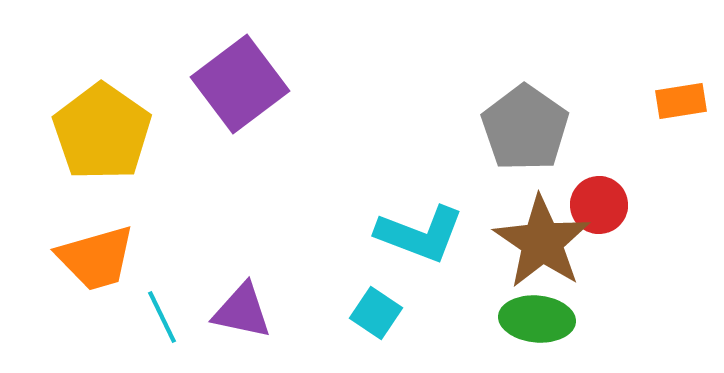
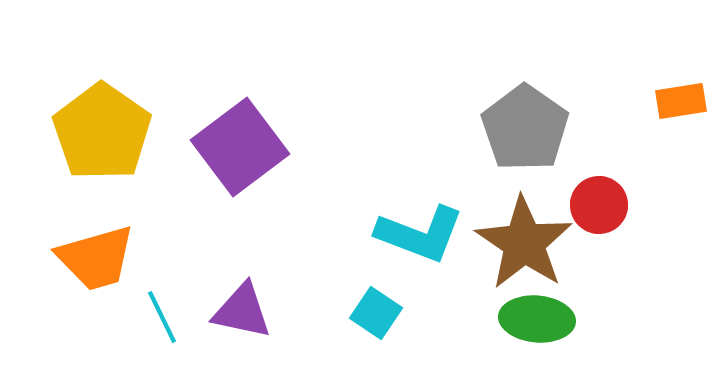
purple square: moved 63 px down
brown star: moved 18 px left, 1 px down
